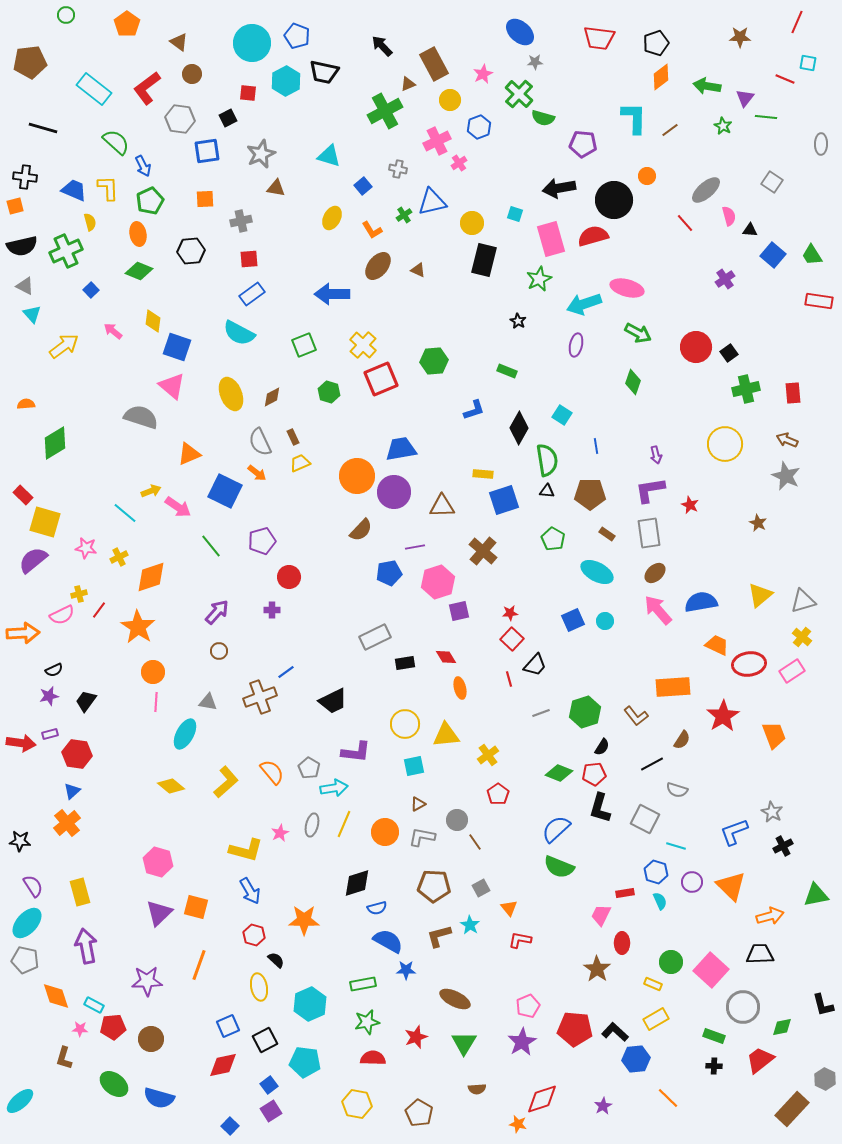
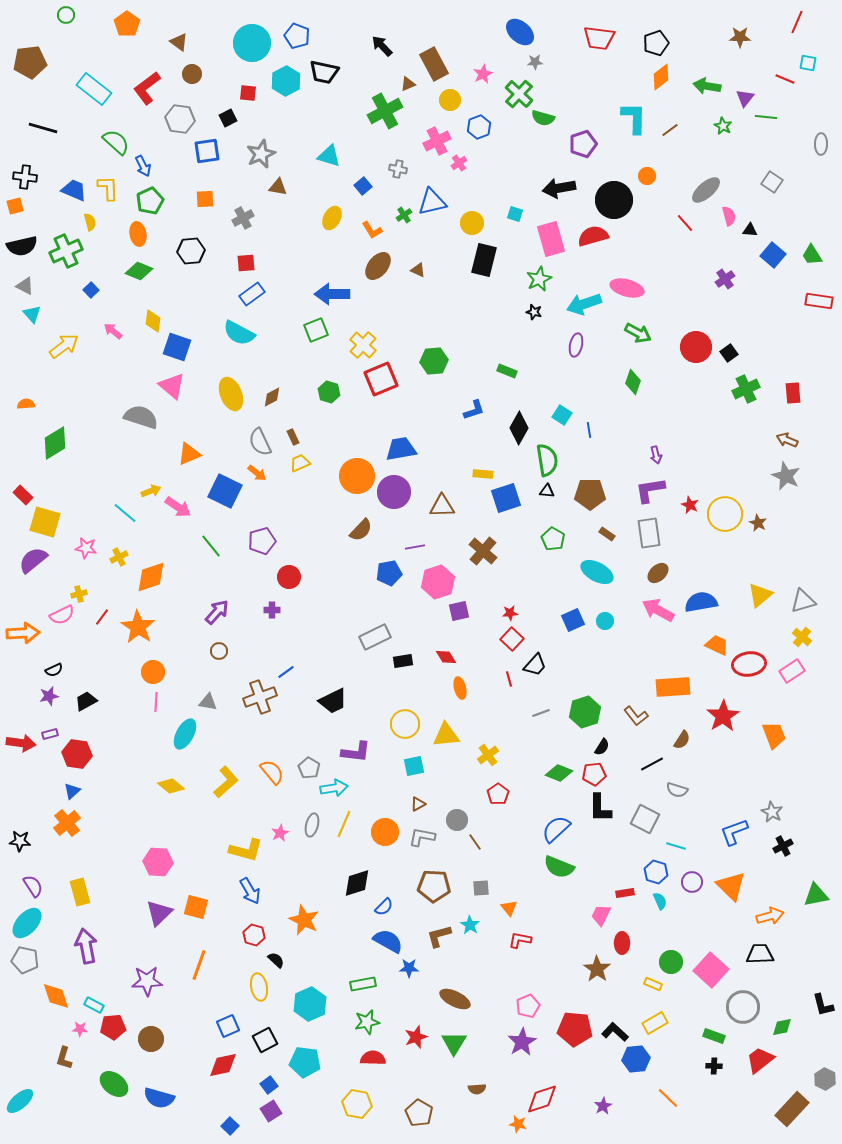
purple pentagon at (583, 144): rotated 24 degrees counterclockwise
brown triangle at (276, 188): moved 2 px right, 1 px up
gray cross at (241, 221): moved 2 px right, 3 px up; rotated 15 degrees counterclockwise
red square at (249, 259): moved 3 px left, 4 px down
black star at (518, 321): moved 16 px right, 9 px up; rotated 14 degrees counterclockwise
green square at (304, 345): moved 12 px right, 15 px up
green cross at (746, 389): rotated 12 degrees counterclockwise
yellow circle at (725, 444): moved 70 px down
blue line at (596, 446): moved 7 px left, 16 px up
blue square at (504, 500): moved 2 px right, 2 px up
brown ellipse at (655, 573): moved 3 px right
red line at (99, 610): moved 3 px right, 7 px down
pink arrow at (658, 610): rotated 20 degrees counterclockwise
black rectangle at (405, 663): moved 2 px left, 2 px up
black trapezoid at (86, 701): rotated 25 degrees clockwise
black L-shape at (600, 808): rotated 16 degrees counterclockwise
pink hexagon at (158, 862): rotated 12 degrees counterclockwise
gray square at (481, 888): rotated 24 degrees clockwise
blue semicircle at (377, 908): moved 7 px right, 1 px up; rotated 30 degrees counterclockwise
orange star at (304, 920): rotated 24 degrees clockwise
blue star at (406, 970): moved 3 px right, 2 px up
yellow rectangle at (656, 1019): moved 1 px left, 4 px down
green triangle at (464, 1043): moved 10 px left
